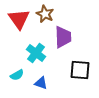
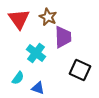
brown star: moved 3 px right, 3 px down
black square: rotated 20 degrees clockwise
cyan semicircle: moved 1 px right, 3 px down; rotated 24 degrees counterclockwise
blue triangle: moved 3 px left, 5 px down
